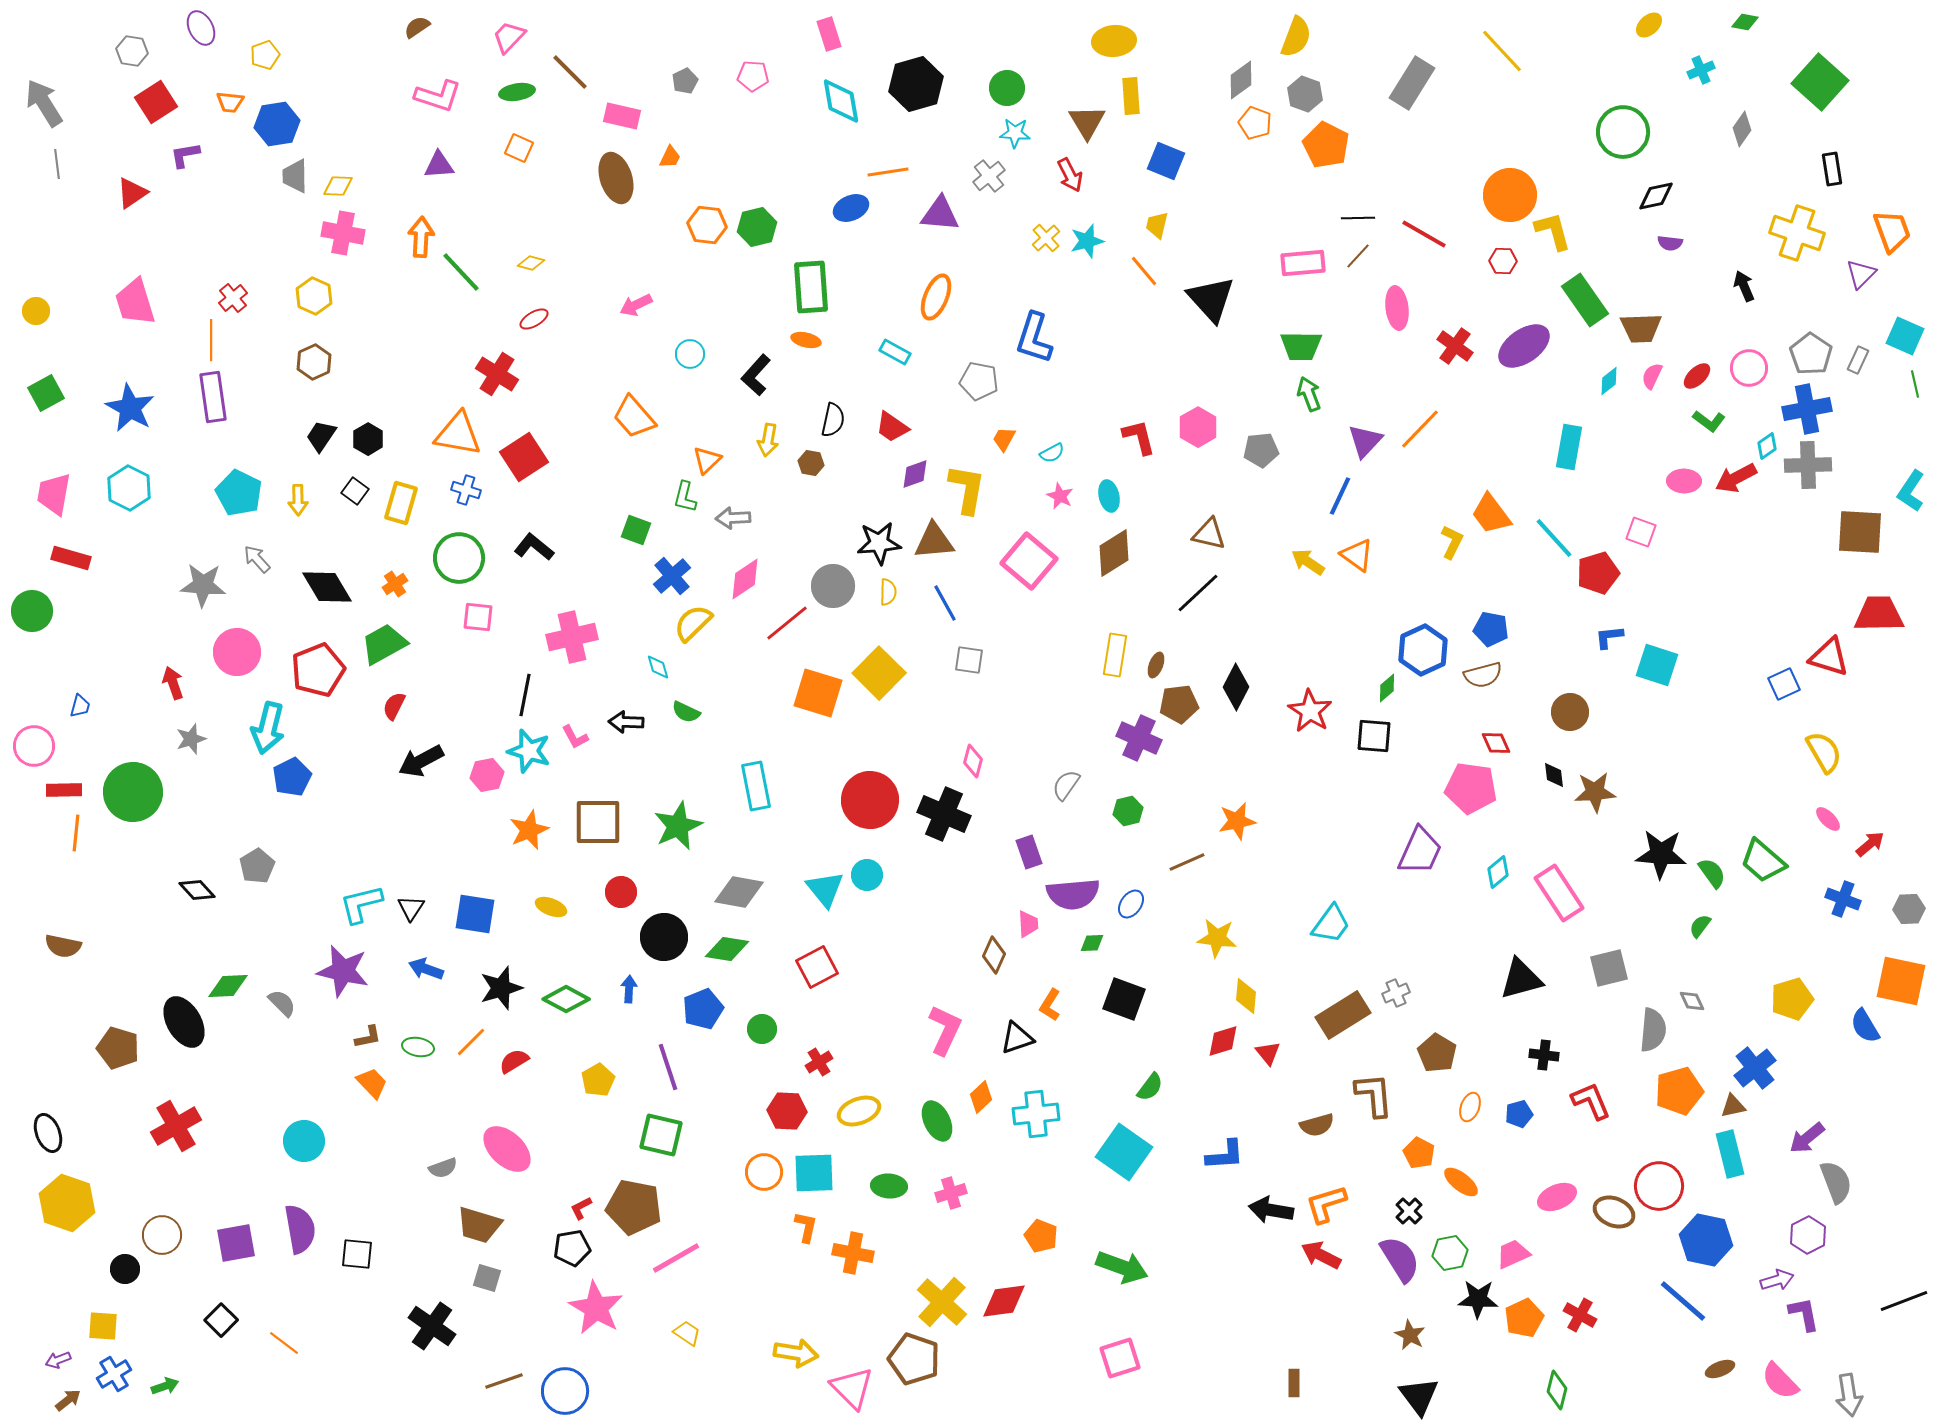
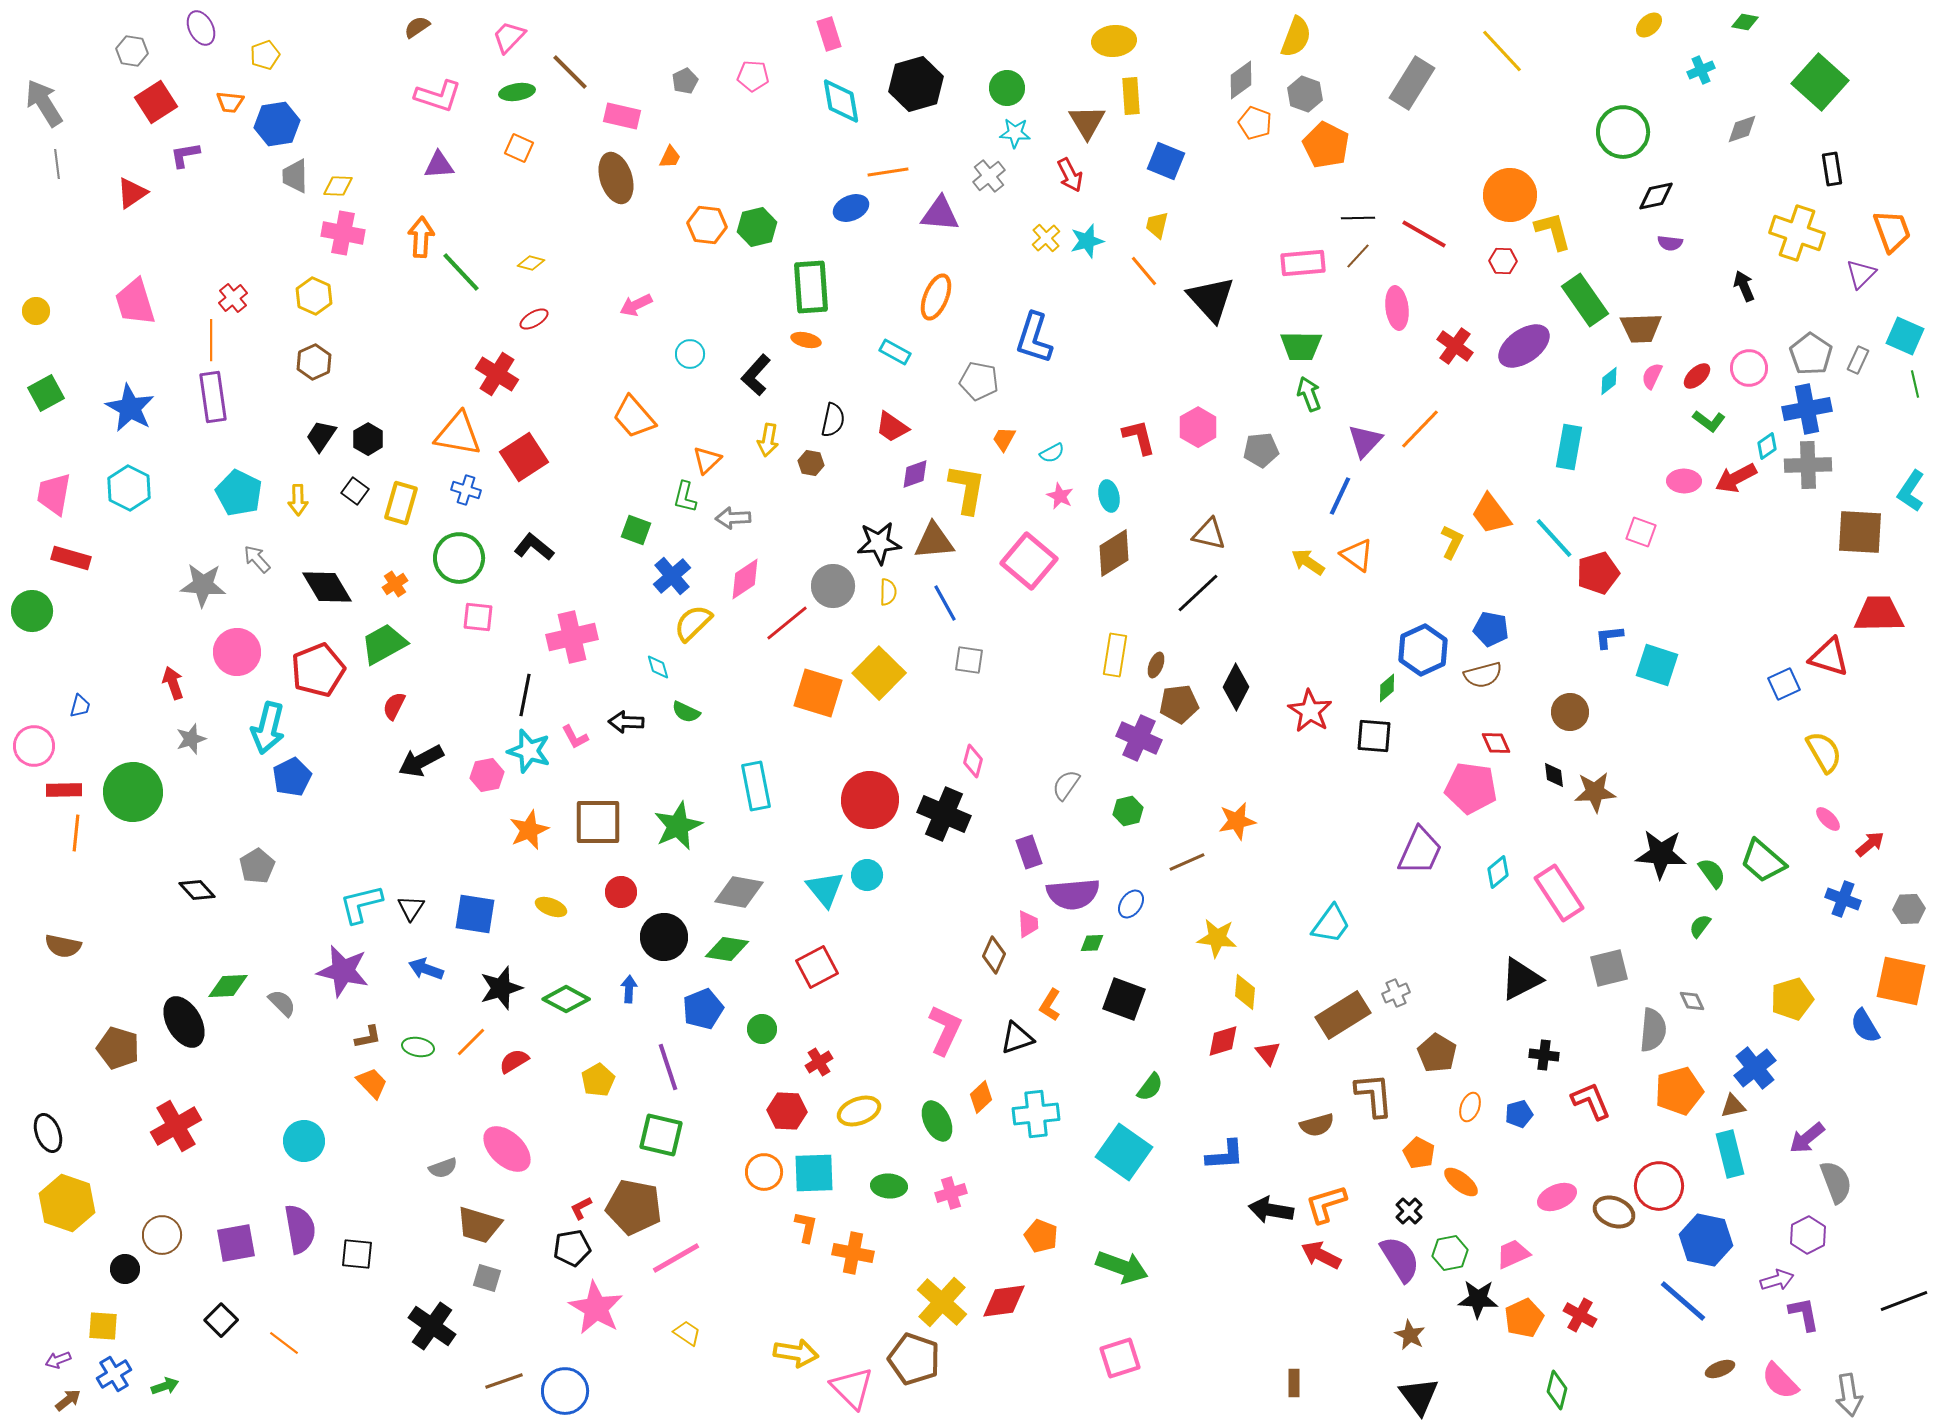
gray diamond at (1742, 129): rotated 36 degrees clockwise
black triangle at (1521, 979): rotated 12 degrees counterclockwise
yellow diamond at (1246, 996): moved 1 px left, 4 px up
